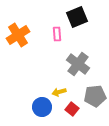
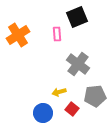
blue circle: moved 1 px right, 6 px down
